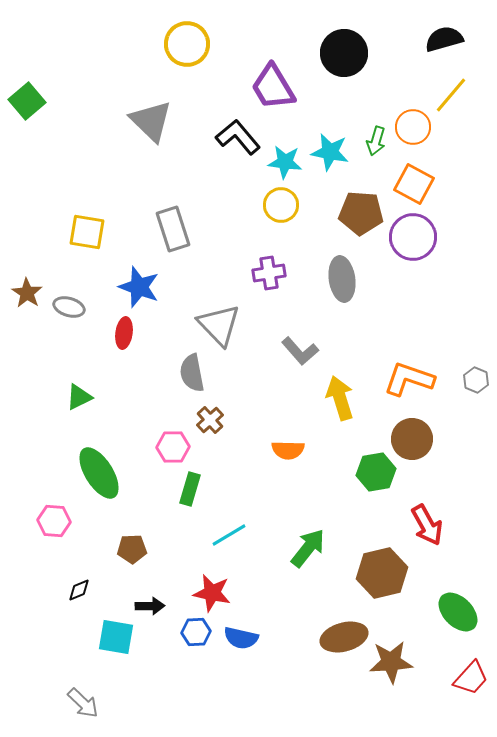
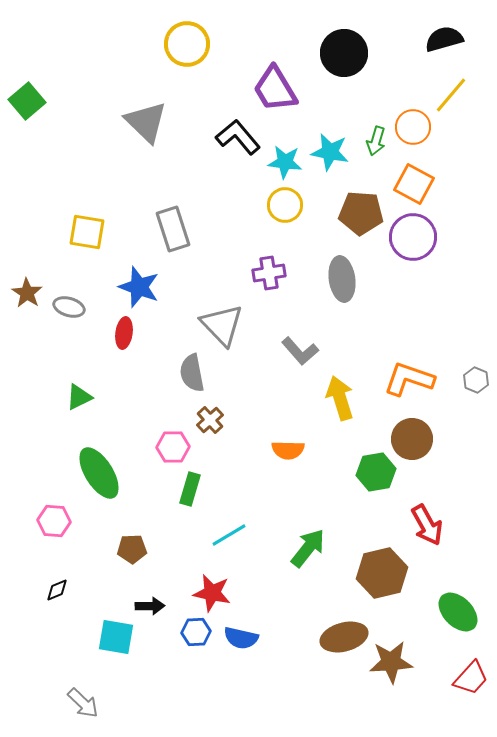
purple trapezoid at (273, 87): moved 2 px right, 2 px down
gray triangle at (151, 121): moved 5 px left, 1 px down
yellow circle at (281, 205): moved 4 px right
gray triangle at (219, 325): moved 3 px right
black diamond at (79, 590): moved 22 px left
